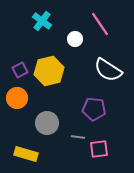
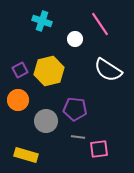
cyan cross: rotated 18 degrees counterclockwise
orange circle: moved 1 px right, 2 px down
purple pentagon: moved 19 px left
gray circle: moved 1 px left, 2 px up
yellow rectangle: moved 1 px down
